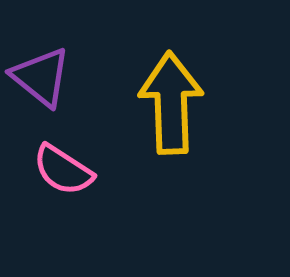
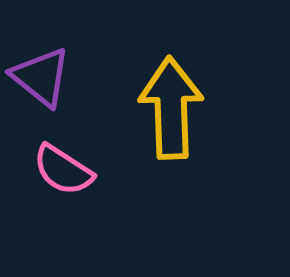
yellow arrow: moved 5 px down
